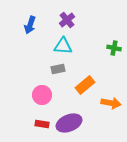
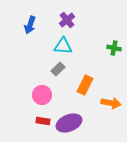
gray rectangle: rotated 32 degrees counterclockwise
orange rectangle: rotated 24 degrees counterclockwise
red rectangle: moved 1 px right, 3 px up
